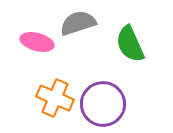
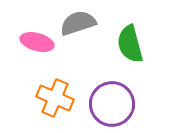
green semicircle: rotated 9 degrees clockwise
purple circle: moved 9 px right
